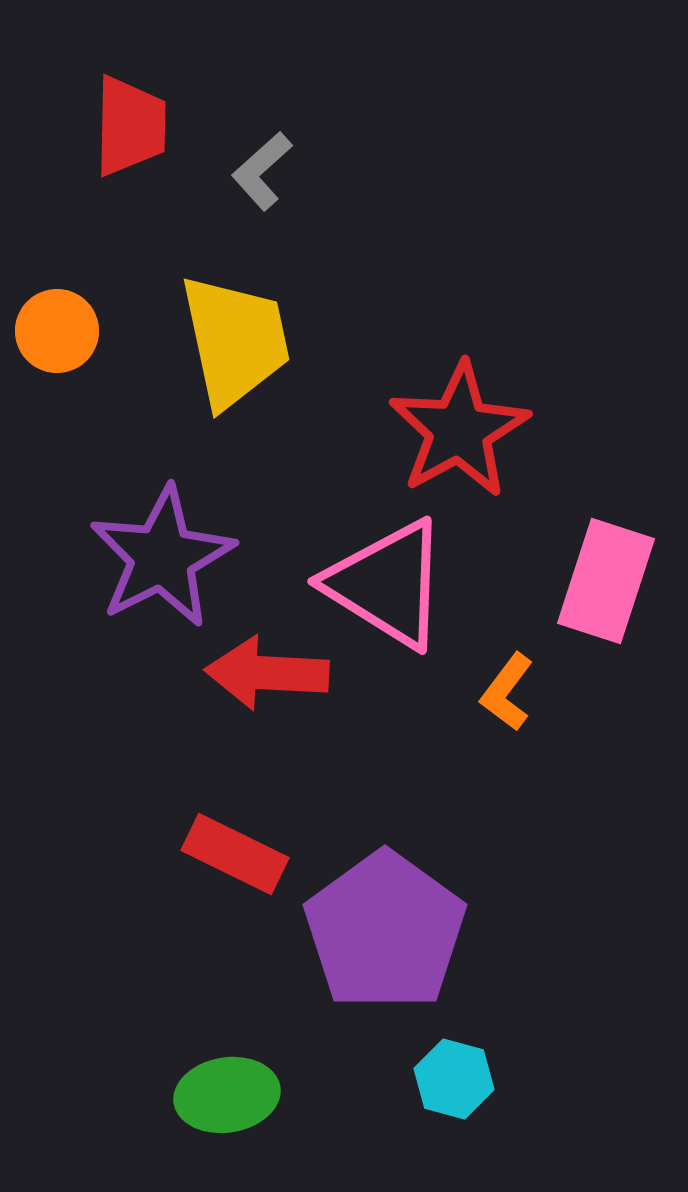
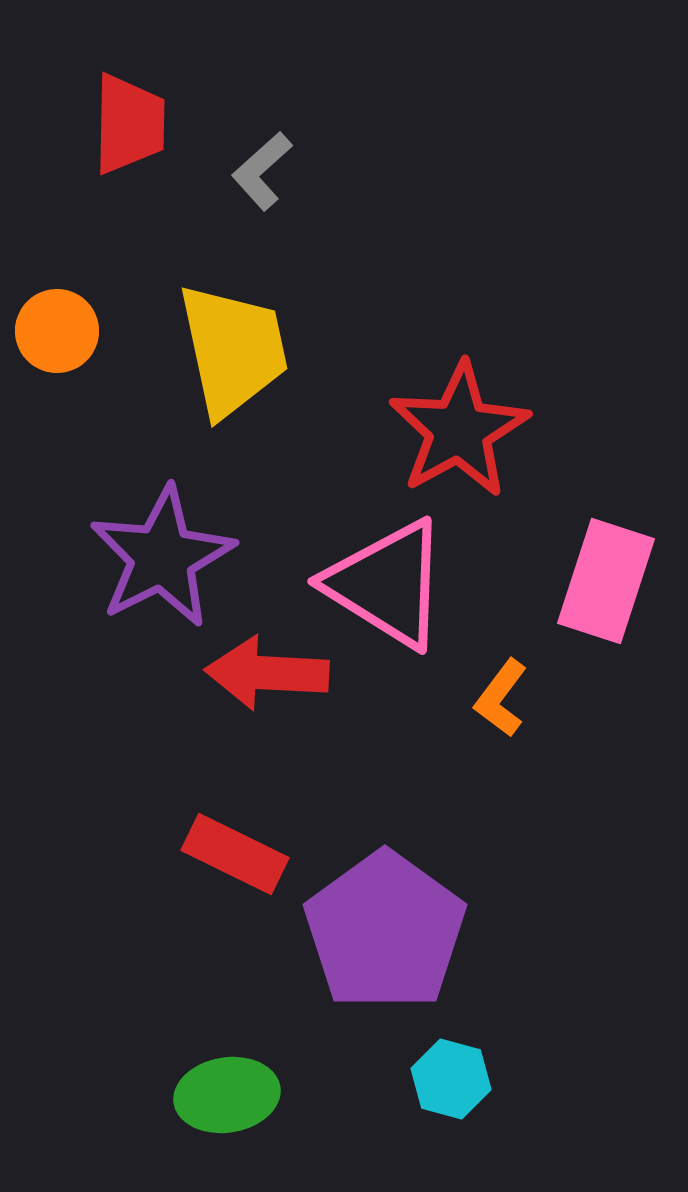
red trapezoid: moved 1 px left, 2 px up
yellow trapezoid: moved 2 px left, 9 px down
orange L-shape: moved 6 px left, 6 px down
cyan hexagon: moved 3 px left
